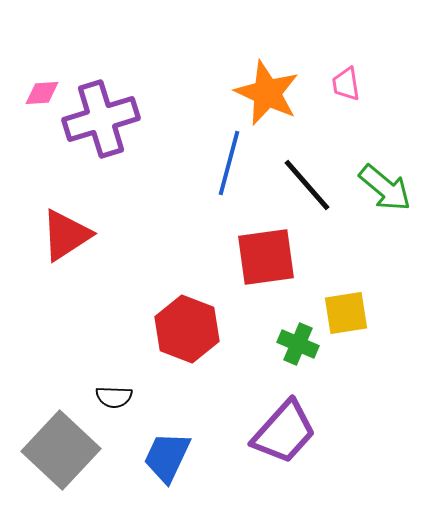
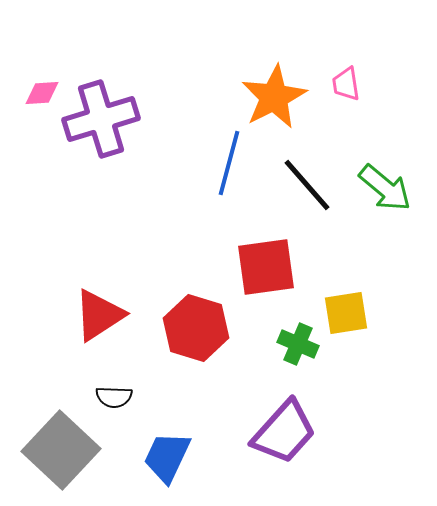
orange star: moved 7 px right, 4 px down; rotated 20 degrees clockwise
red triangle: moved 33 px right, 80 px down
red square: moved 10 px down
red hexagon: moved 9 px right, 1 px up; rotated 4 degrees counterclockwise
